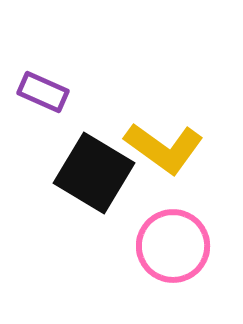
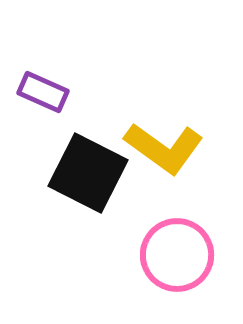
black square: moved 6 px left; rotated 4 degrees counterclockwise
pink circle: moved 4 px right, 9 px down
